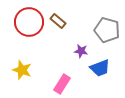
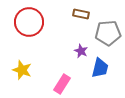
brown rectangle: moved 23 px right, 7 px up; rotated 28 degrees counterclockwise
gray pentagon: moved 1 px right, 3 px down; rotated 20 degrees counterclockwise
purple star: rotated 16 degrees clockwise
blue trapezoid: rotated 55 degrees counterclockwise
